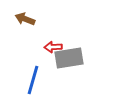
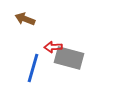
gray rectangle: rotated 24 degrees clockwise
blue line: moved 12 px up
